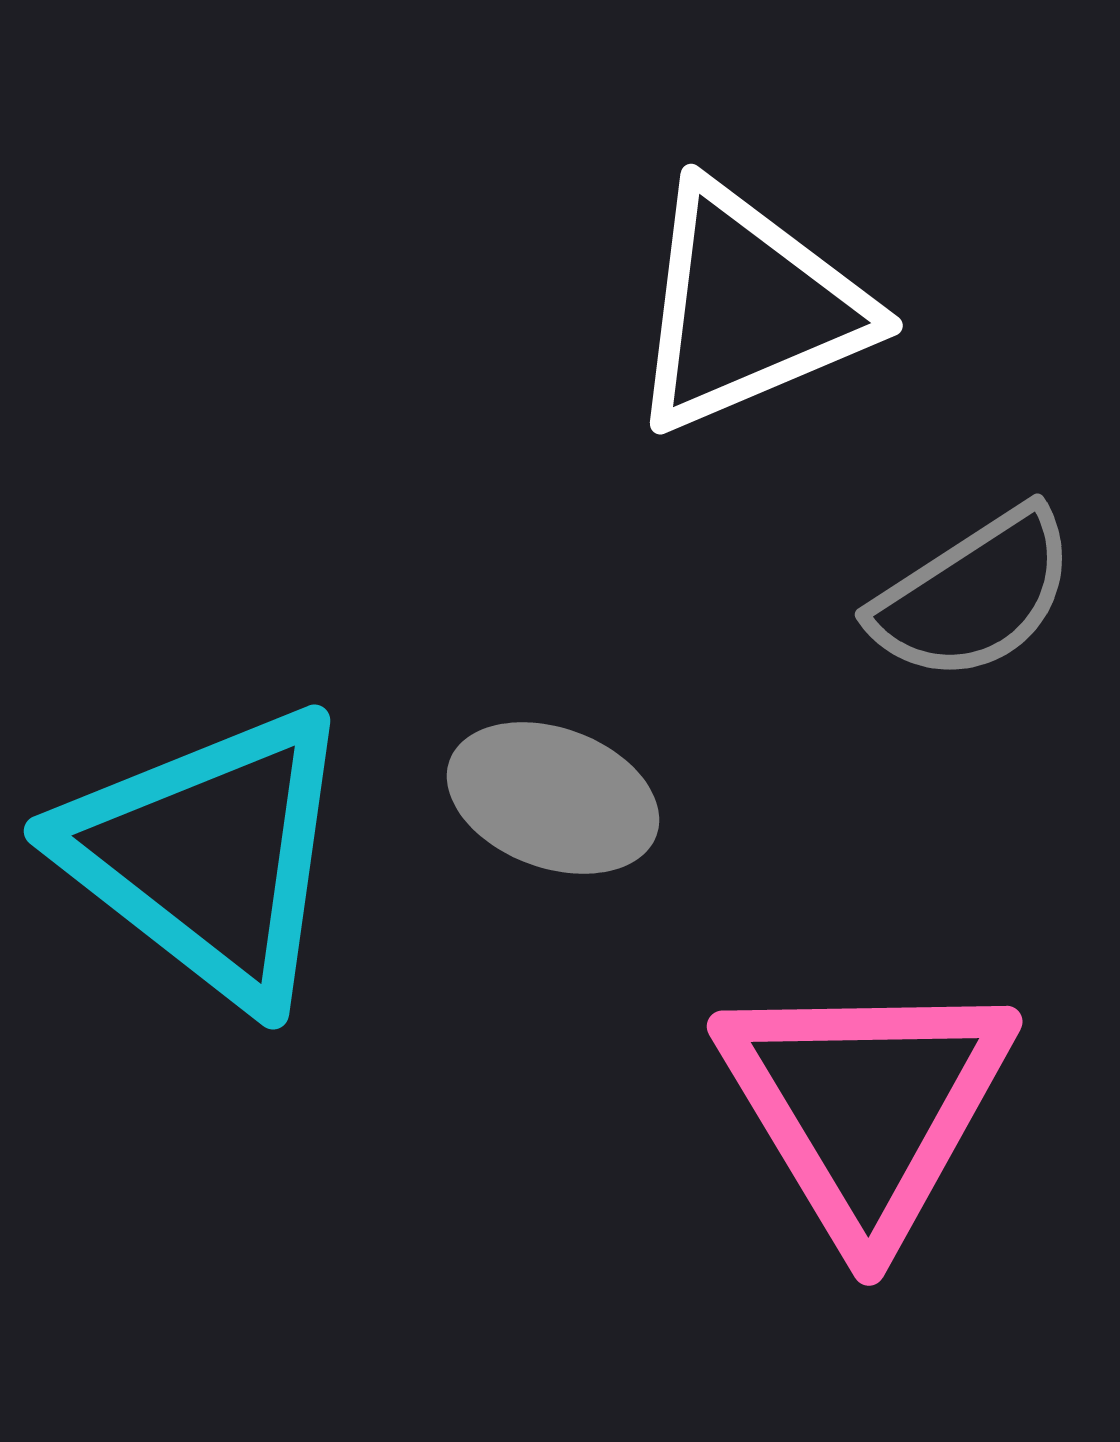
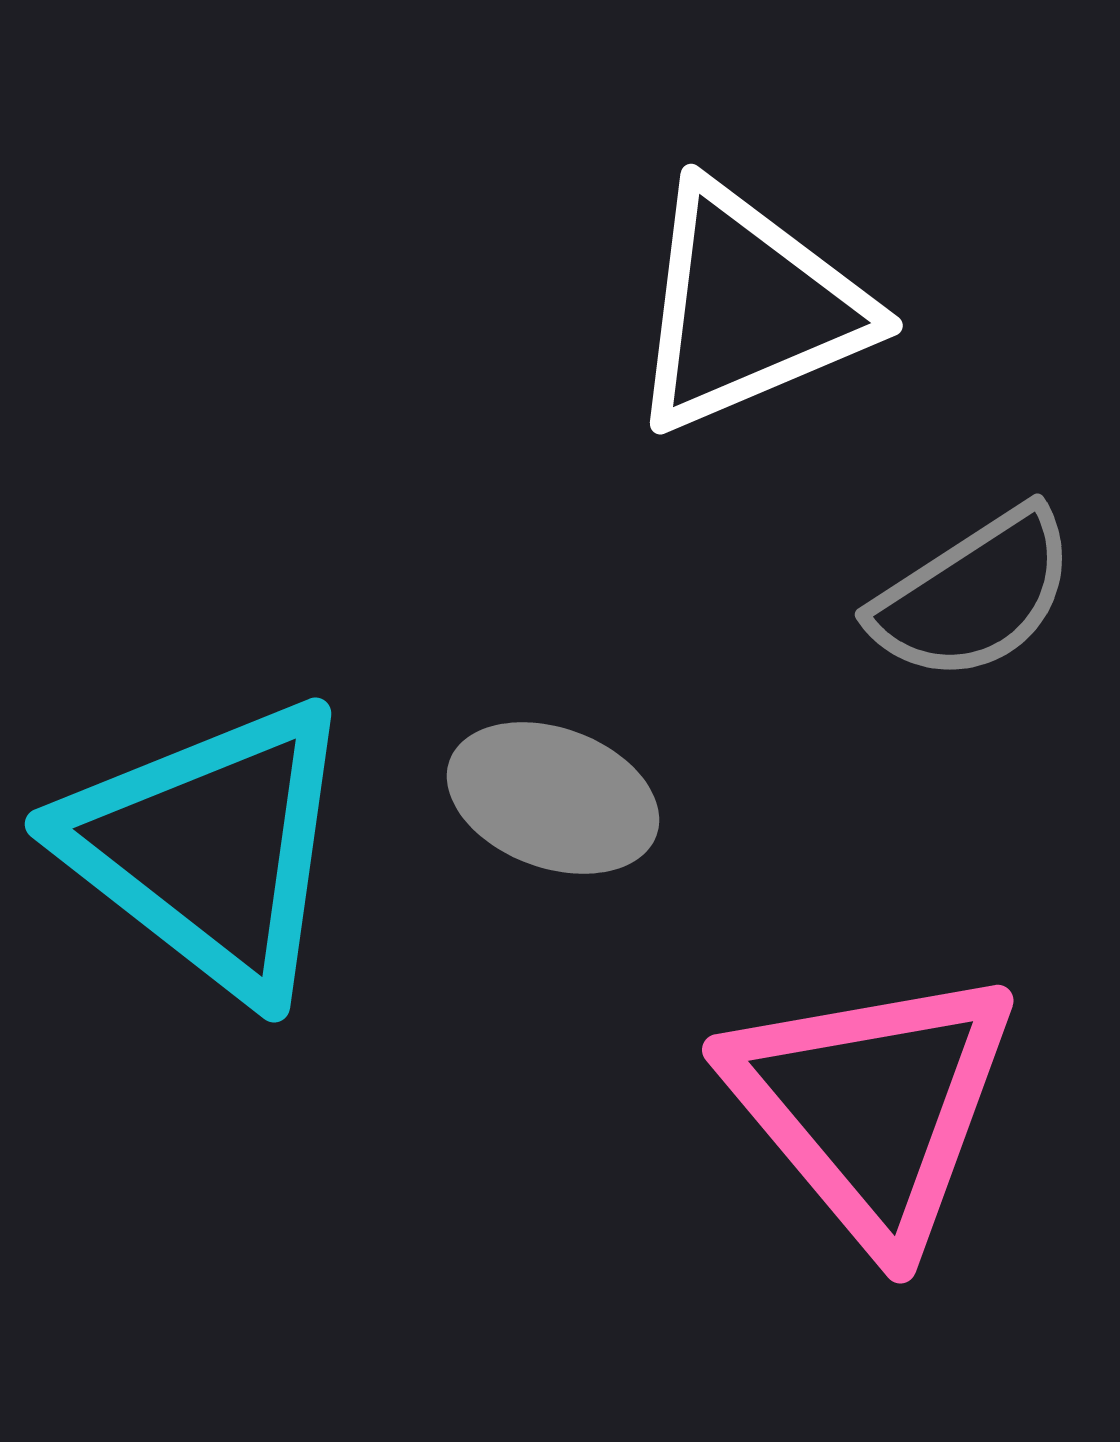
cyan triangle: moved 1 px right, 7 px up
pink triangle: moved 6 px right; rotated 9 degrees counterclockwise
